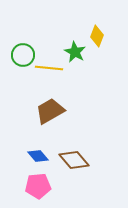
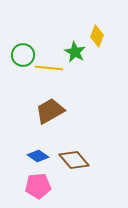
blue diamond: rotated 15 degrees counterclockwise
